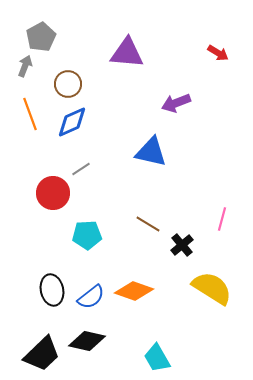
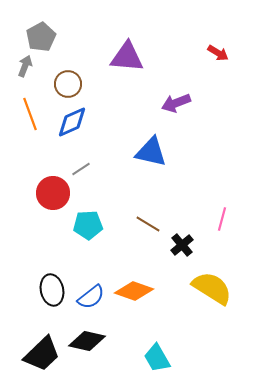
purple triangle: moved 4 px down
cyan pentagon: moved 1 px right, 10 px up
